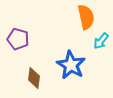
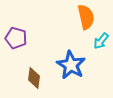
purple pentagon: moved 2 px left, 1 px up
